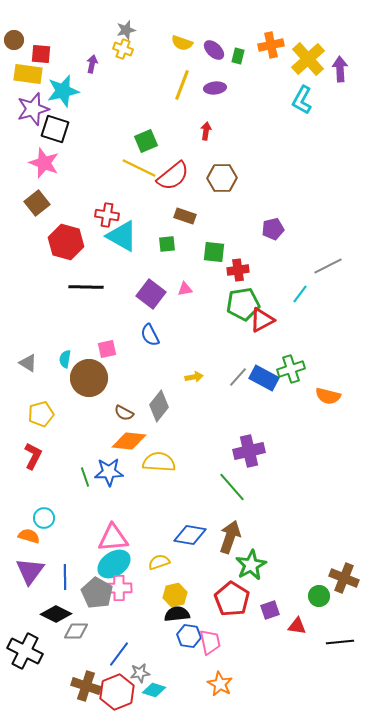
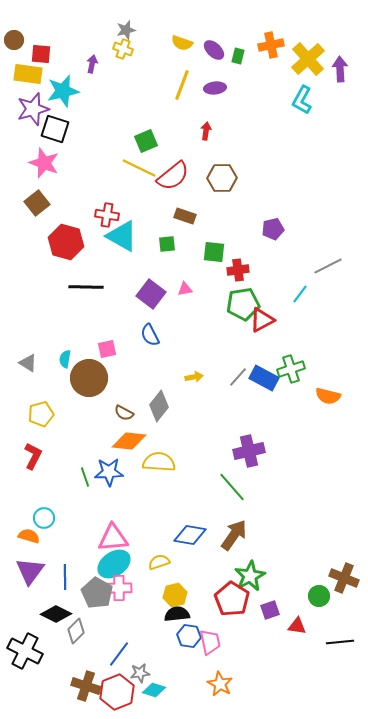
brown arrow at (230, 537): moved 4 px right, 2 px up; rotated 16 degrees clockwise
green star at (251, 565): moved 1 px left, 11 px down
gray diamond at (76, 631): rotated 45 degrees counterclockwise
